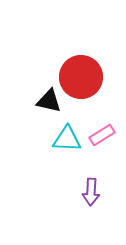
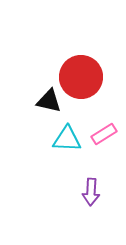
pink rectangle: moved 2 px right, 1 px up
